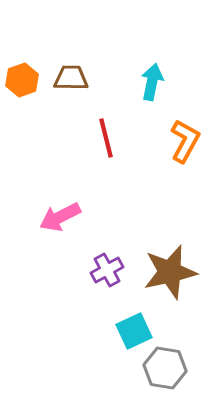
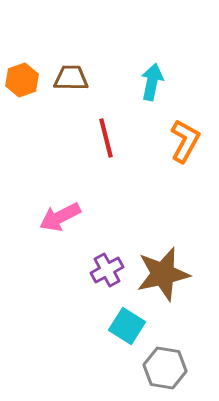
brown star: moved 7 px left, 2 px down
cyan square: moved 7 px left, 5 px up; rotated 33 degrees counterclockwise
